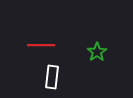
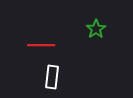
green star: moved 1 px left, 23 px up
